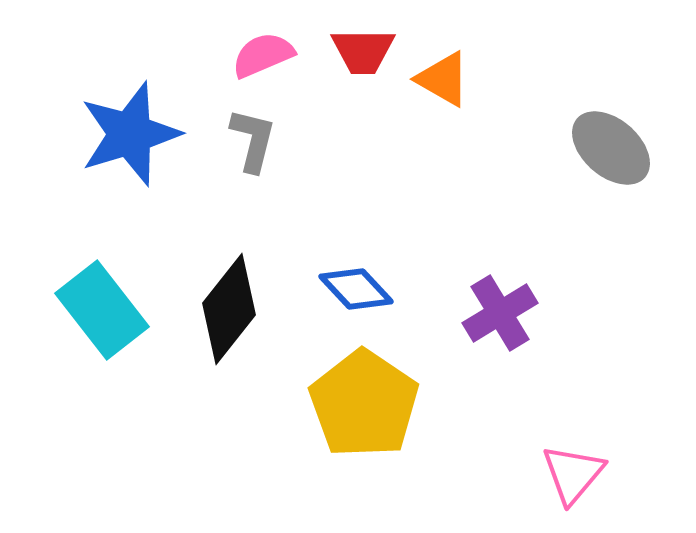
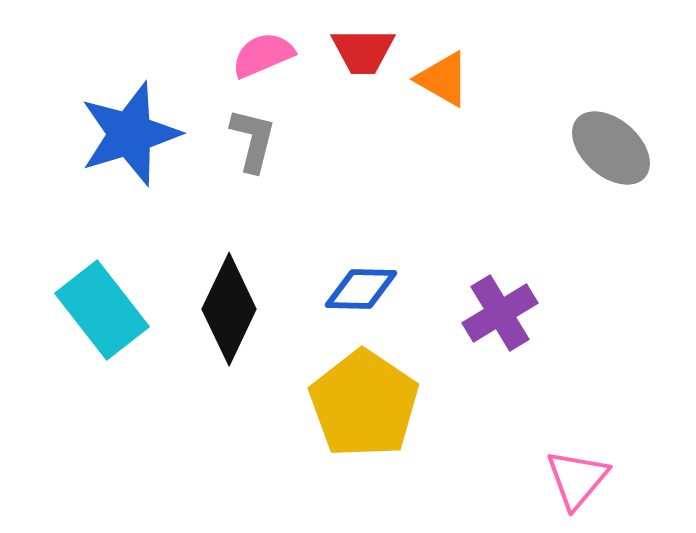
blue diamond: moved 5 px right; rotated 46 degrees counterclockwise
black diamond: rotated 13 degrees counterclockwise
pink triangle: moved 4 px right, 5 px down
